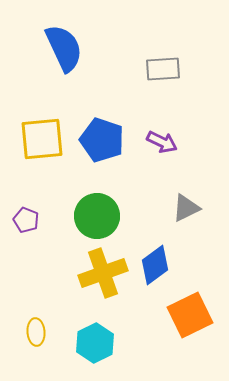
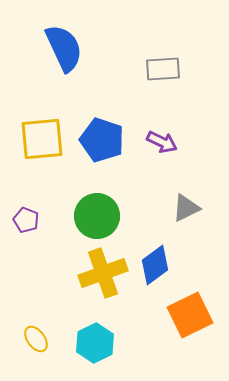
yellow ellipse: moved 7 px down; rotated 32 degrees counterclockwise
